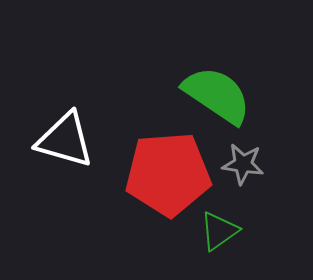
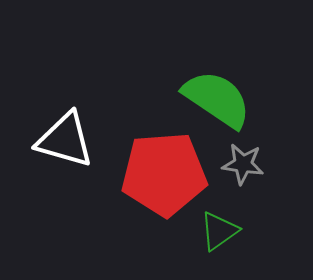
green semicircle: moved 4 px down
red pentagon: moved 4 px left
